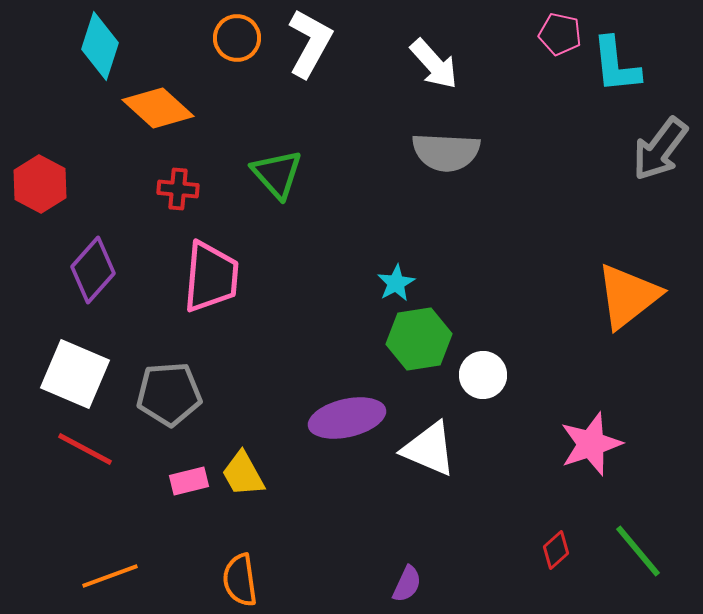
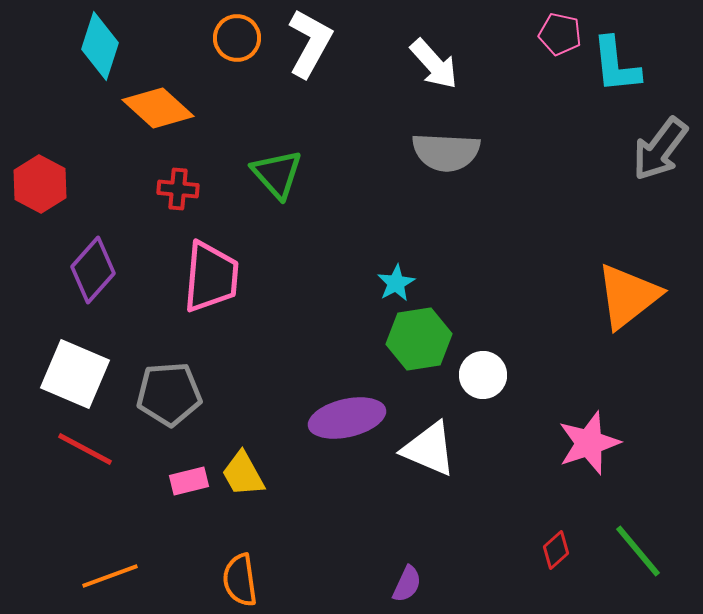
pink star: moved 2 px left, 1 px up
